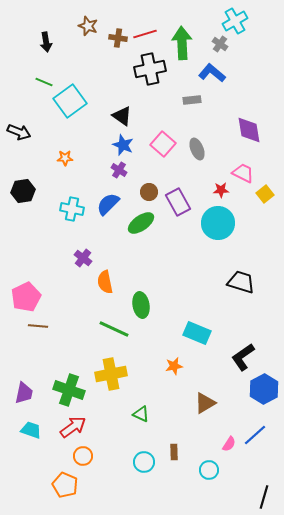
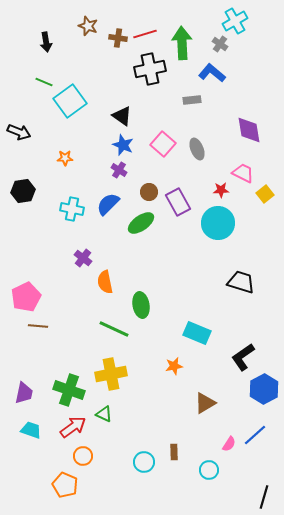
green triangle at (141, 414): moved 37 px left
